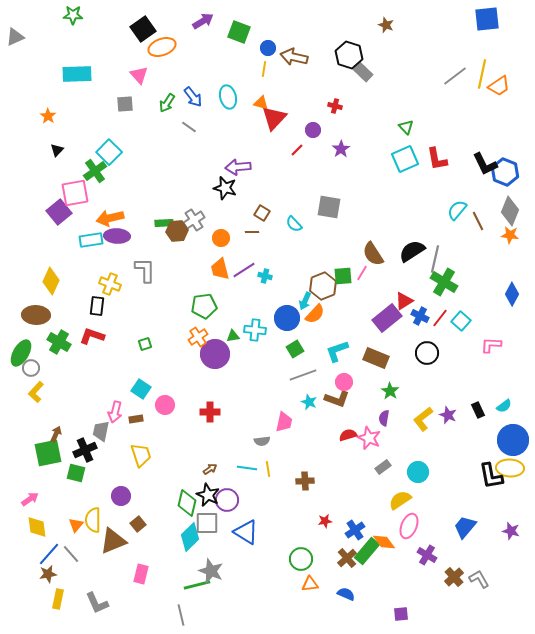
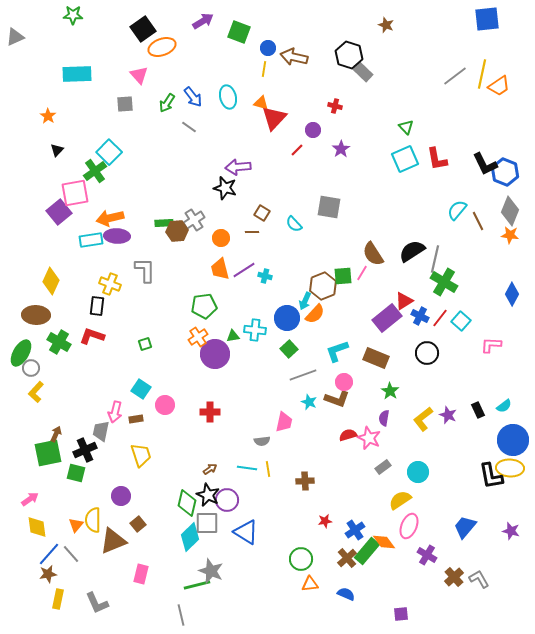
green square at (295, 349): moved 6 px left; rotated 12 degrees counterclockwise
